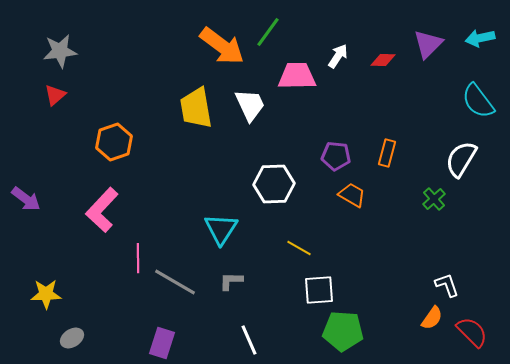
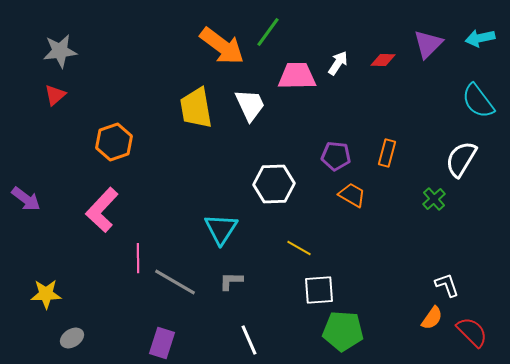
white arrow: moved 7 px down
